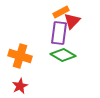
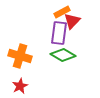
orange rectangle: moved 1 px right
